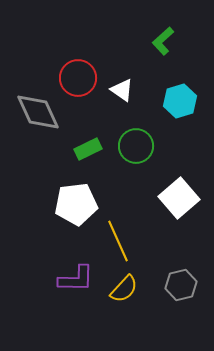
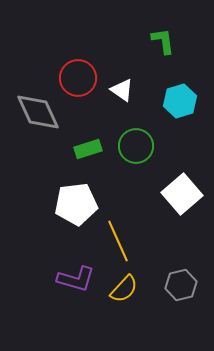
green L-shape: rotated 124 degrees clockwise
green rectangle: rotated 8 degrees clockwise
white square: moved 3 px right, 4 px up
purple L-shape: rotated 15 degrees clockwise
